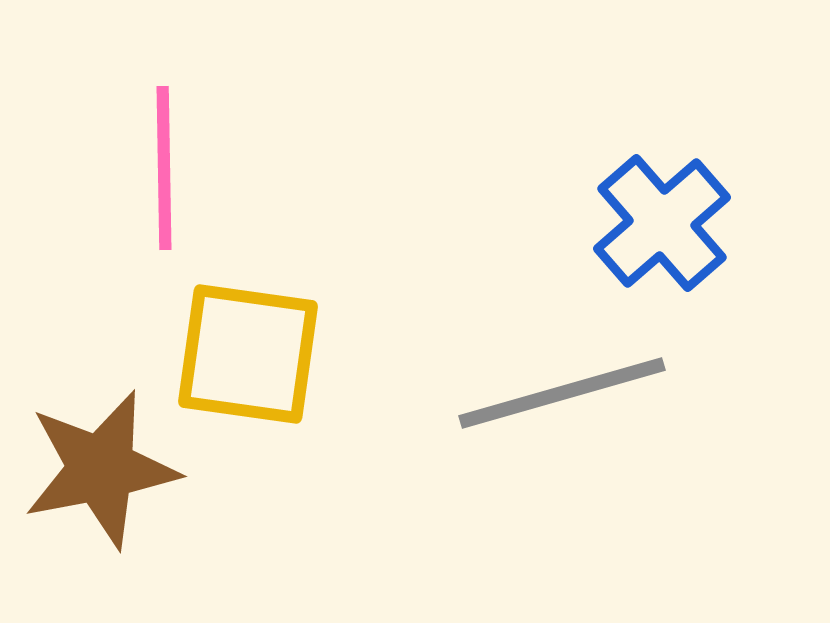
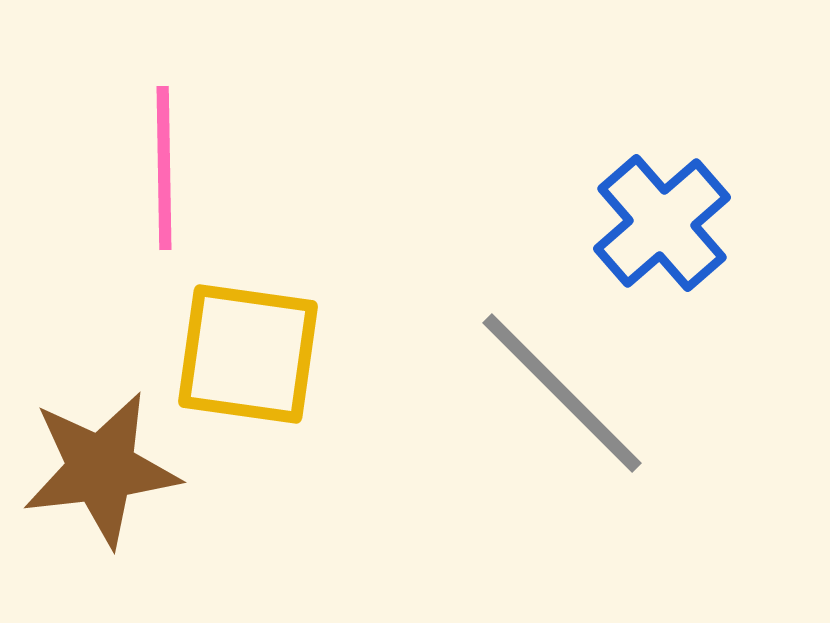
gray line: rotated 61 degrees clockwise
brown star: rotated 4 degrees clockwise
